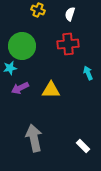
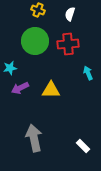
green circle: moved 13 px right, 5 px up
